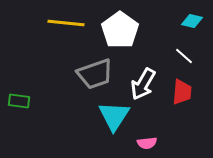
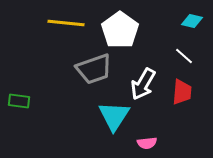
gray trapezoid: moved 1 px left, 5 px up
